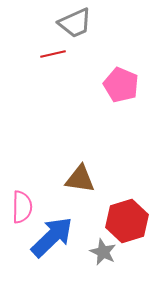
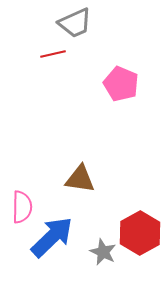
pink pentagon: moved 1 px up
red hexagon: moved 13 px right, 12 px down; rotated 12 degrees counterclockwise
